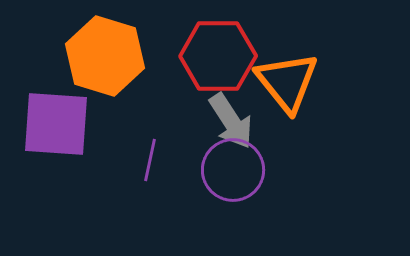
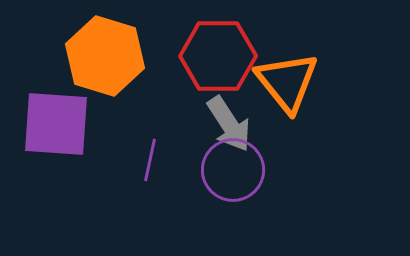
gray arrow: moved 2 px left, 3 px down
